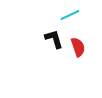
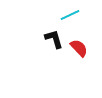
red semicircle: moved 1 px right, 1 px down; rotated 24 degrees counterclockwise
